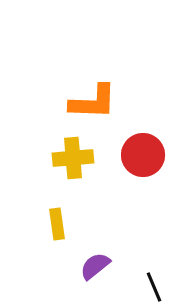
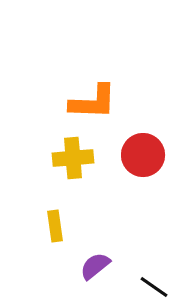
yellow rectangle: moved 2 px left, 2 px down
black line: rotated 32 degrees counterclockwise
